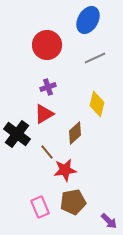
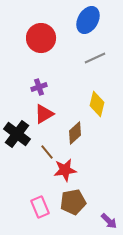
red circle: moved 6 px left, 7 px up
purple cross: moved 9 px left
